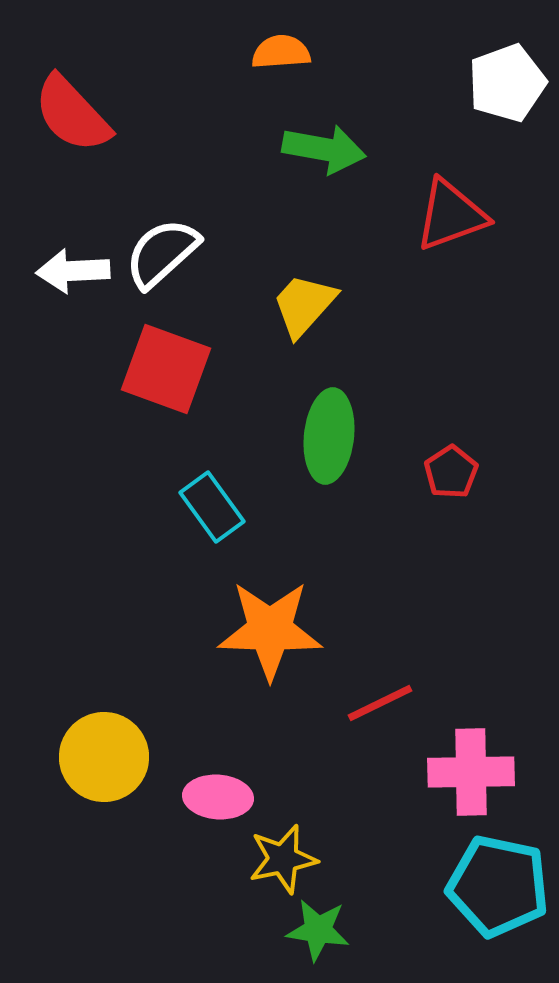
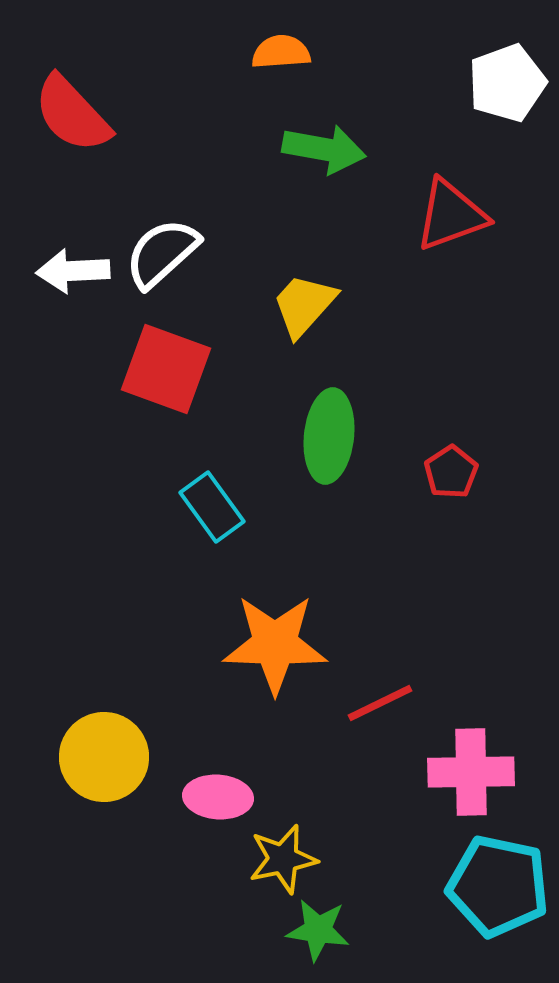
orange star: moved 5 px right, 14 px down
